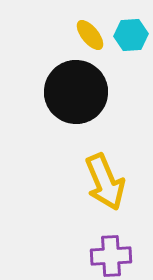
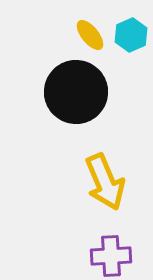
cyan hexagon: rotated 20 degrees counterclockwise
